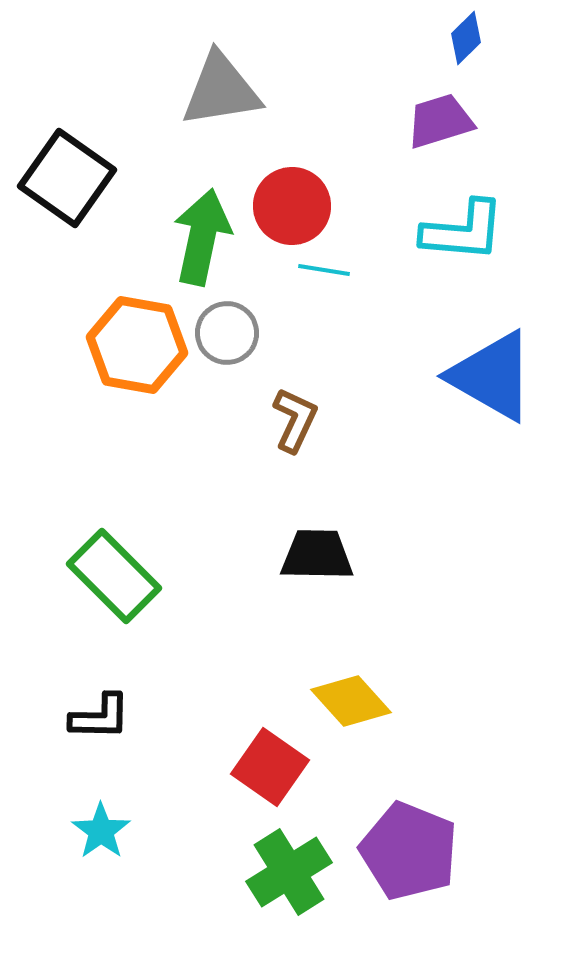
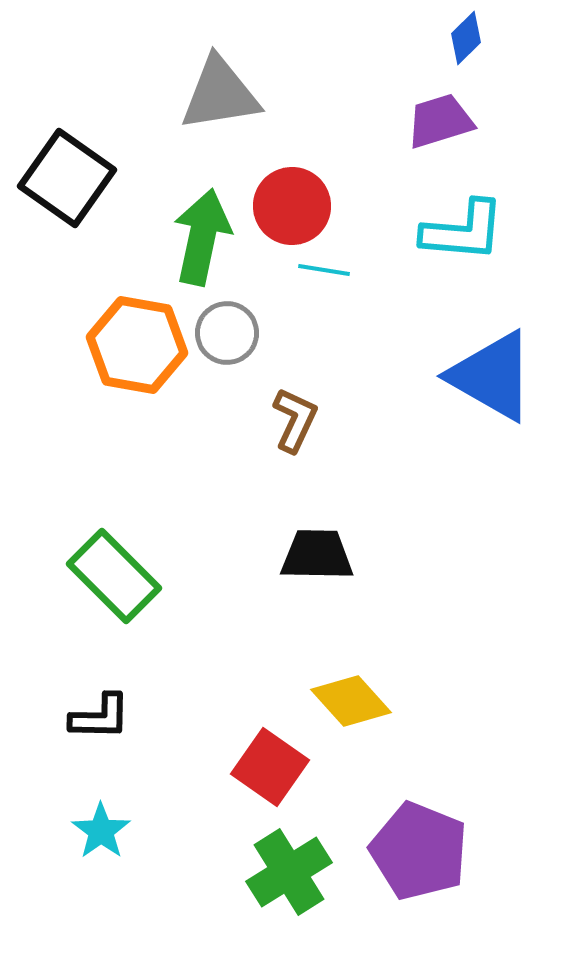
gray triangle: moved 1 px left, 4 px down
purple pentagon: moved 10 px right
